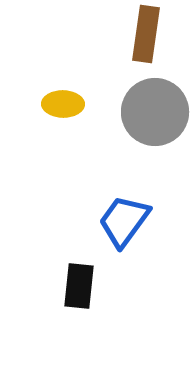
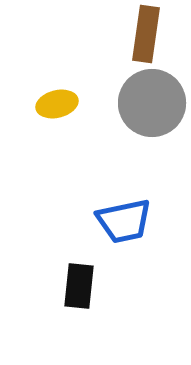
yellow ellipse: moved 6 px left; rotated 15 degrees counterclockwise
gray circle: moved 3 px left, 9 px up
blue trapezoid: rotated 138 degrees counterclockwise
